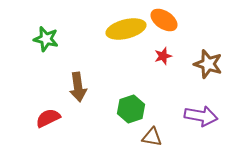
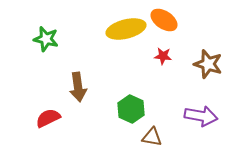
red star: rotated 24 degrees clockwise
green hexagon: rotated 16 degrees counterclockwise
